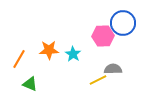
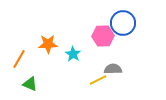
orange star: moved 1 px left, 6 px up
